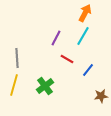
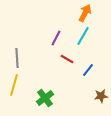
green cross: moved 12 px down
